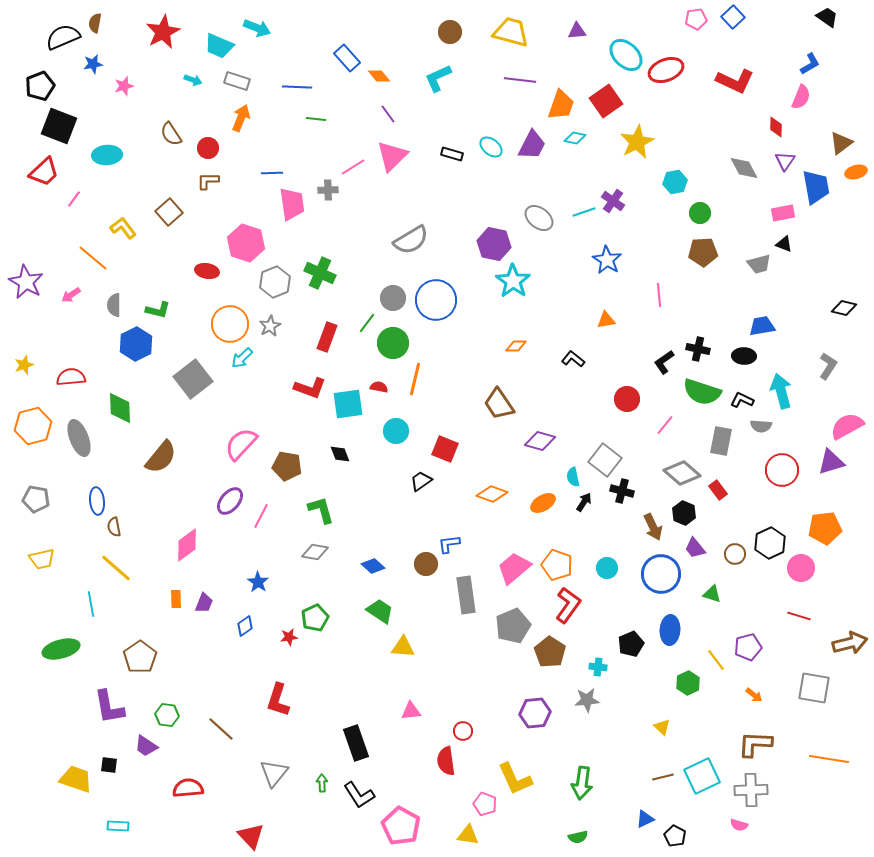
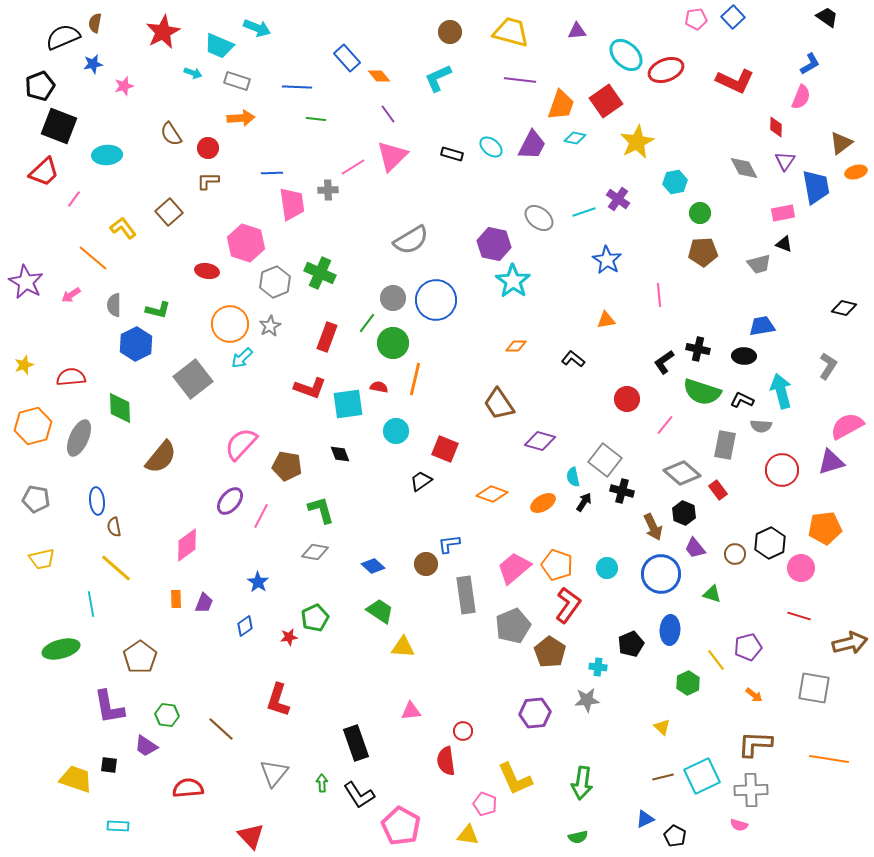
cyan arrow at (193, 80): moved 7 px up
orange arrow at (241, 118): rotated 64 degrees clockwise
purple cross at (613, 201): moved 5 px right, 2 px up
gray ellipse at (79, 438): rotated 45 degrees clockwise
gray rectangle at (721, 441): moved 4 px right, 4 px down
